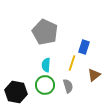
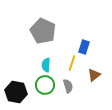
gray pentagon: moved 2 px left, 1 px up
